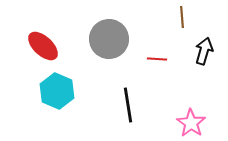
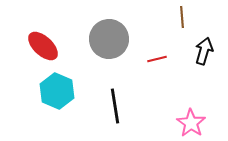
red line: rotated 18 degrees counterclockwise
black line: moved 13 px left, 1 px down
